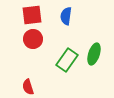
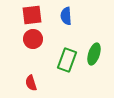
blue semicircle: rotated 12 degrees counterclockwise
green rectangle: rotated 15 degrees counterclockwise
red semicircle: moved 3 px right, 4 px up
